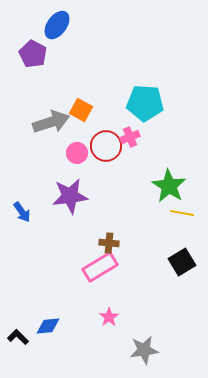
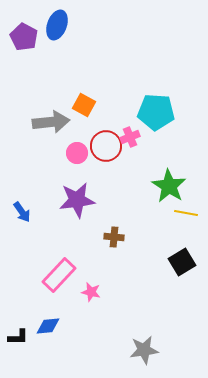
blue ellipse: rotated 16 degrees counterclockwise
purple pentagon: moved 9 px left, 17 px up
cyan pentagon: moved 11 px right, 9 px down
orange square: moved 3 px right, 5 px up
gray arrow: rotated 12 degrees clockwise
purple star: moved 7 px right, 4 px down
yellow line: moved 4 px right
brown cross: moved 5 px right, 6 px up
pink rectangle: moved 41 px left, 8 px down; rotated 16 degrees counterclockwise
pink star: moved 18 px left, 25 px up; rotated 24 degrees counterclockwise
black L-shape: rotated 135 degrees clockwise
